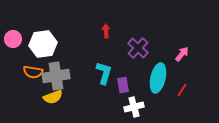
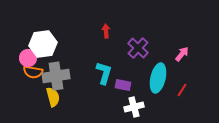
pink circle: moved 15 px right, 19 px down
purple rectangle: rotated 70 degrees counterclockwise
yellow semicircle: rotated 84 degrees counterclockwise
